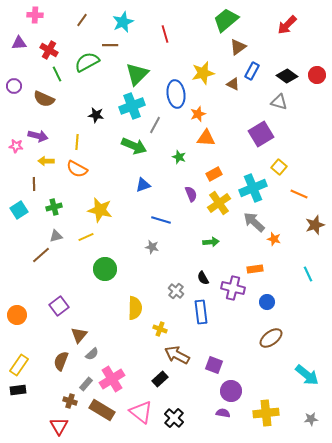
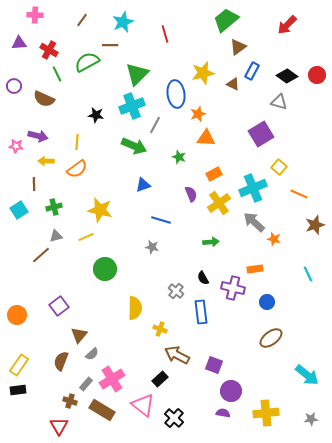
orange semicircle at (77, 169): rotated 65 degrees counterclockwise
pink triangle at (141, 412): moved 2 px right, 7 px up
